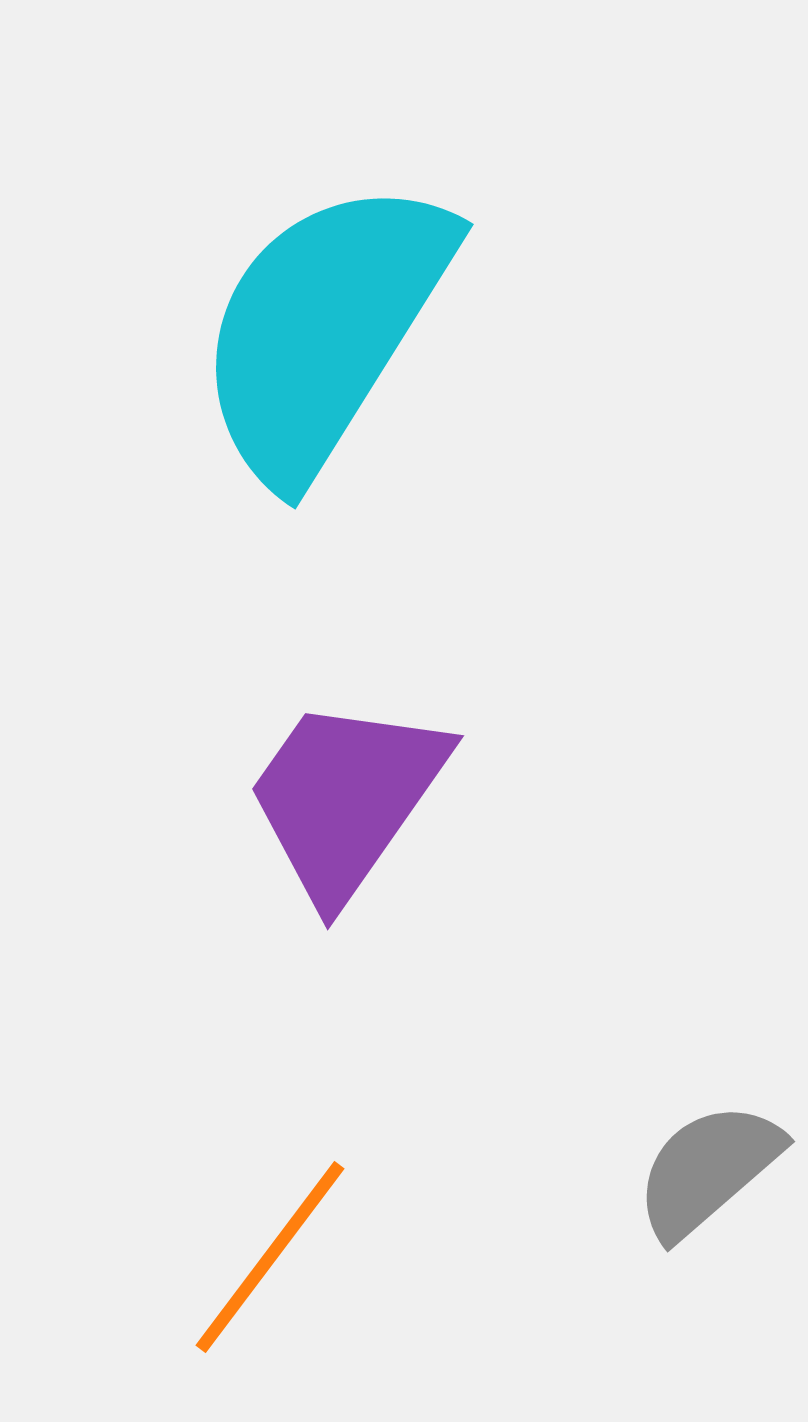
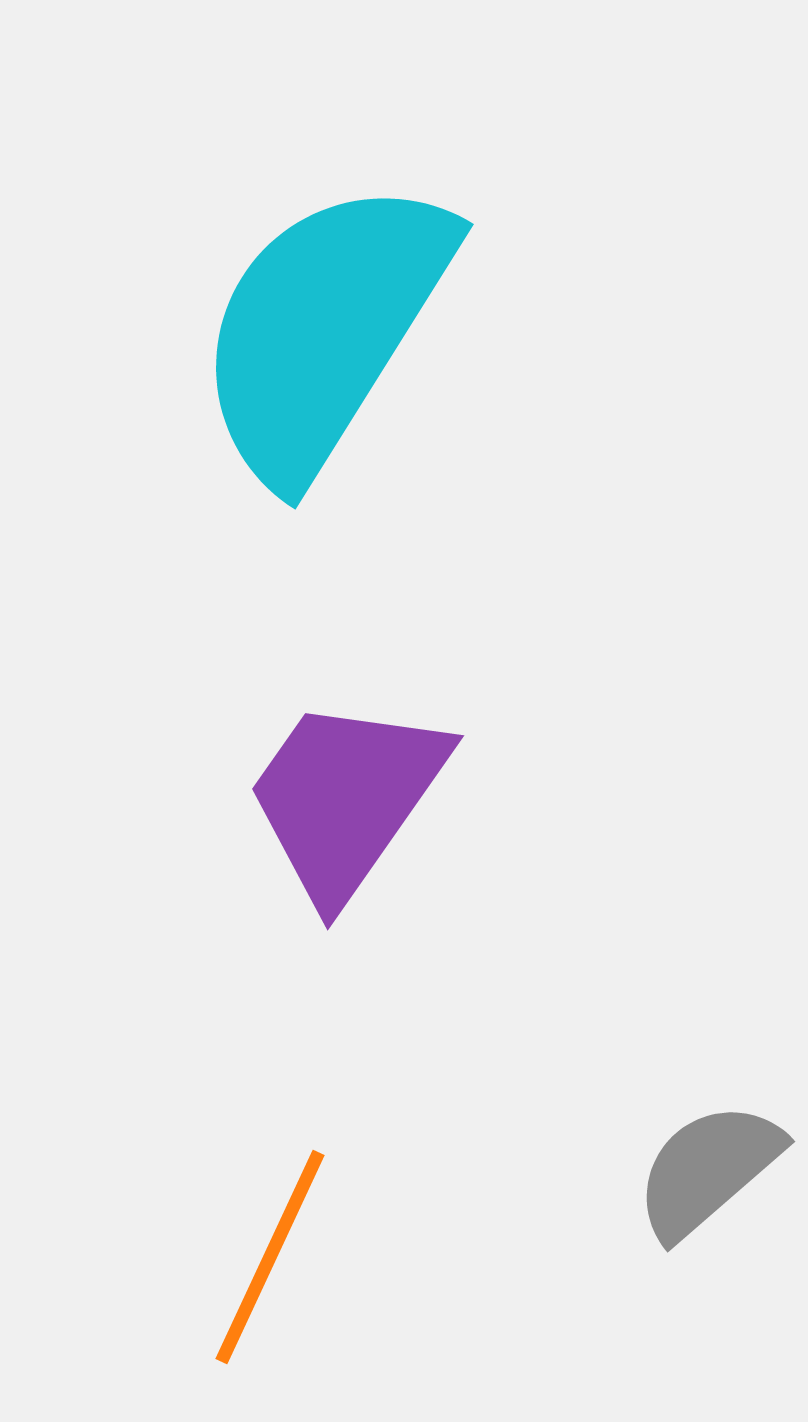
orange line: rotated 12 degrees counterclockwise
